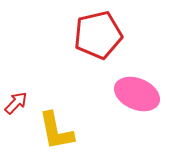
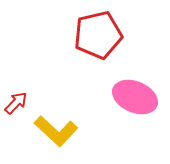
pink ellipse: moved 2 px left, 3 px down
yellow L-shape: rotated 36 degrees counterclockwise
